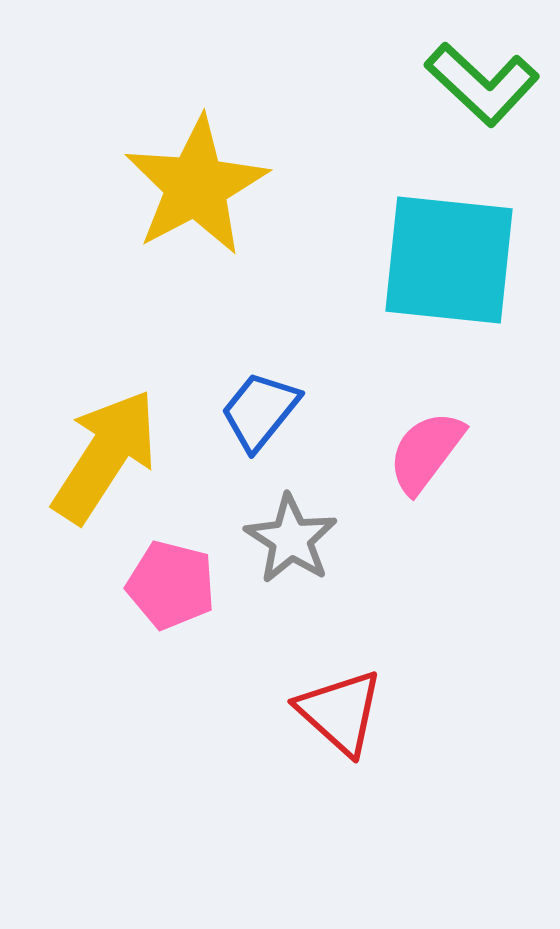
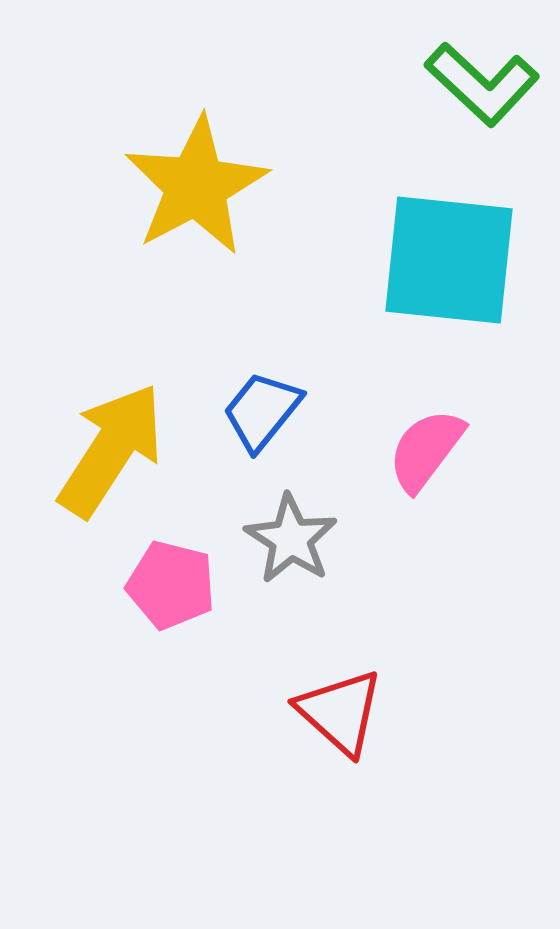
blue trapezoid: moved 2 px right
pink semicircle: moved 2 px up
yellow arrow: moved 6 px right, 6 px up
